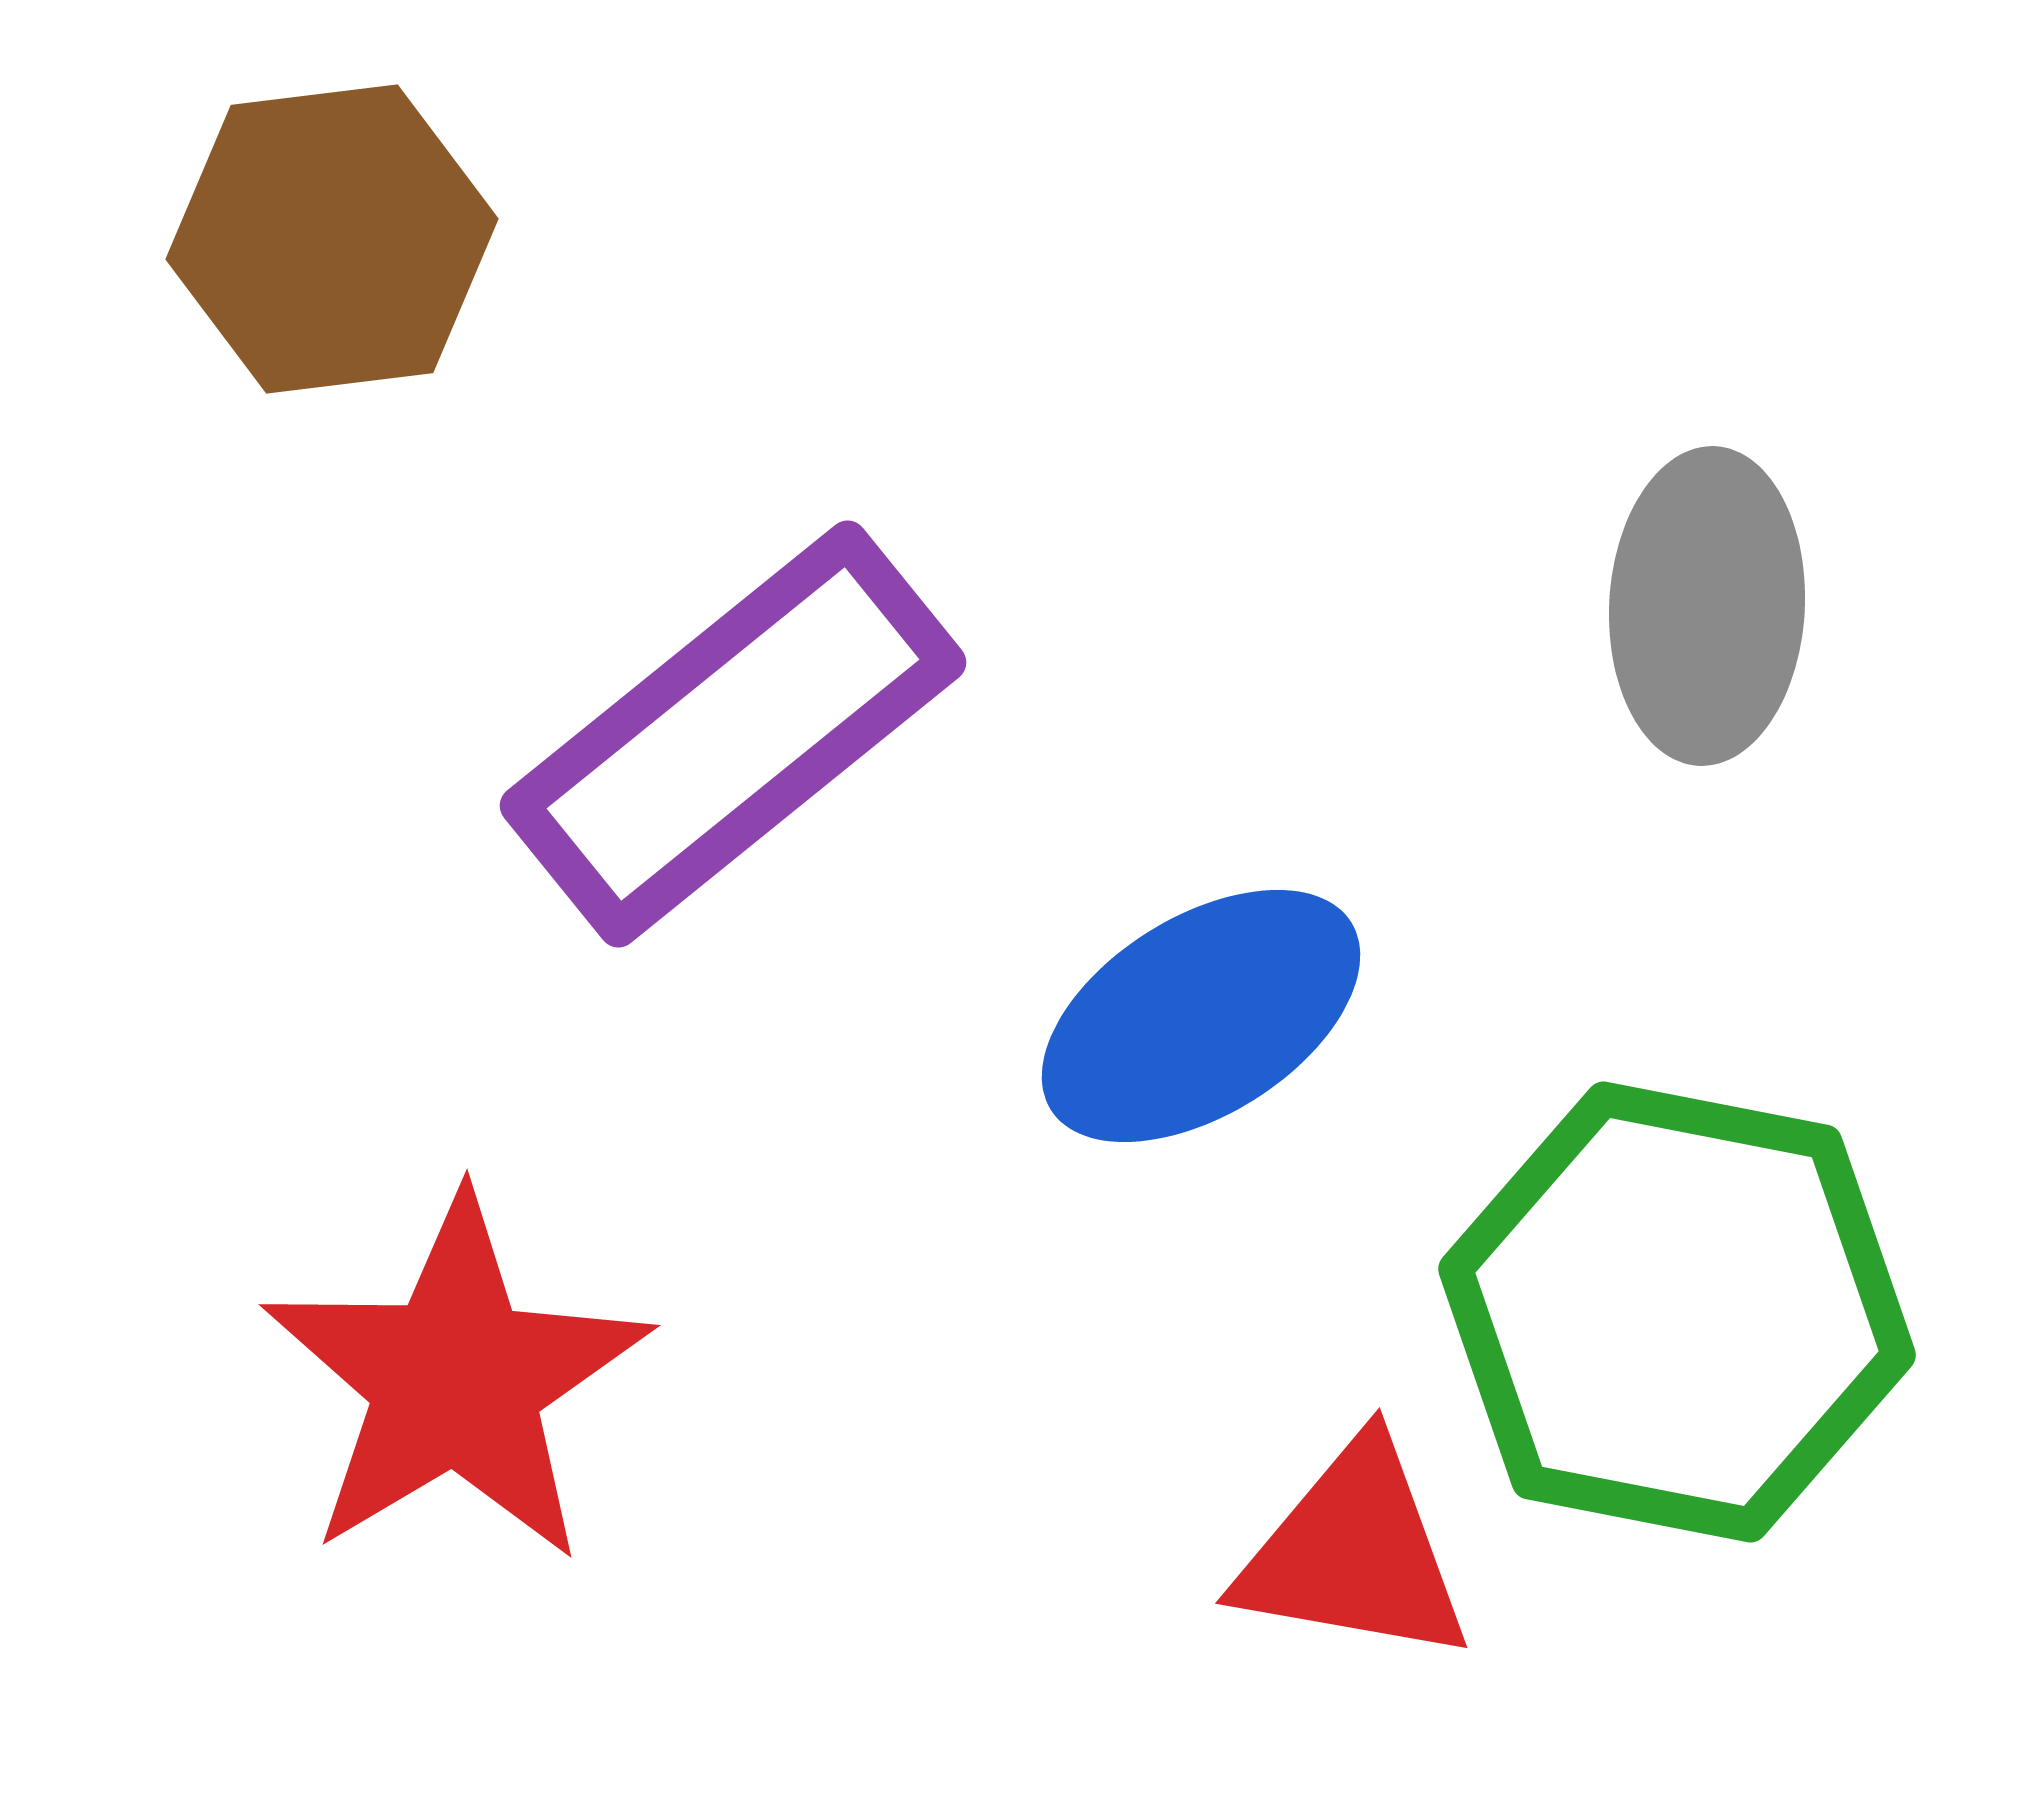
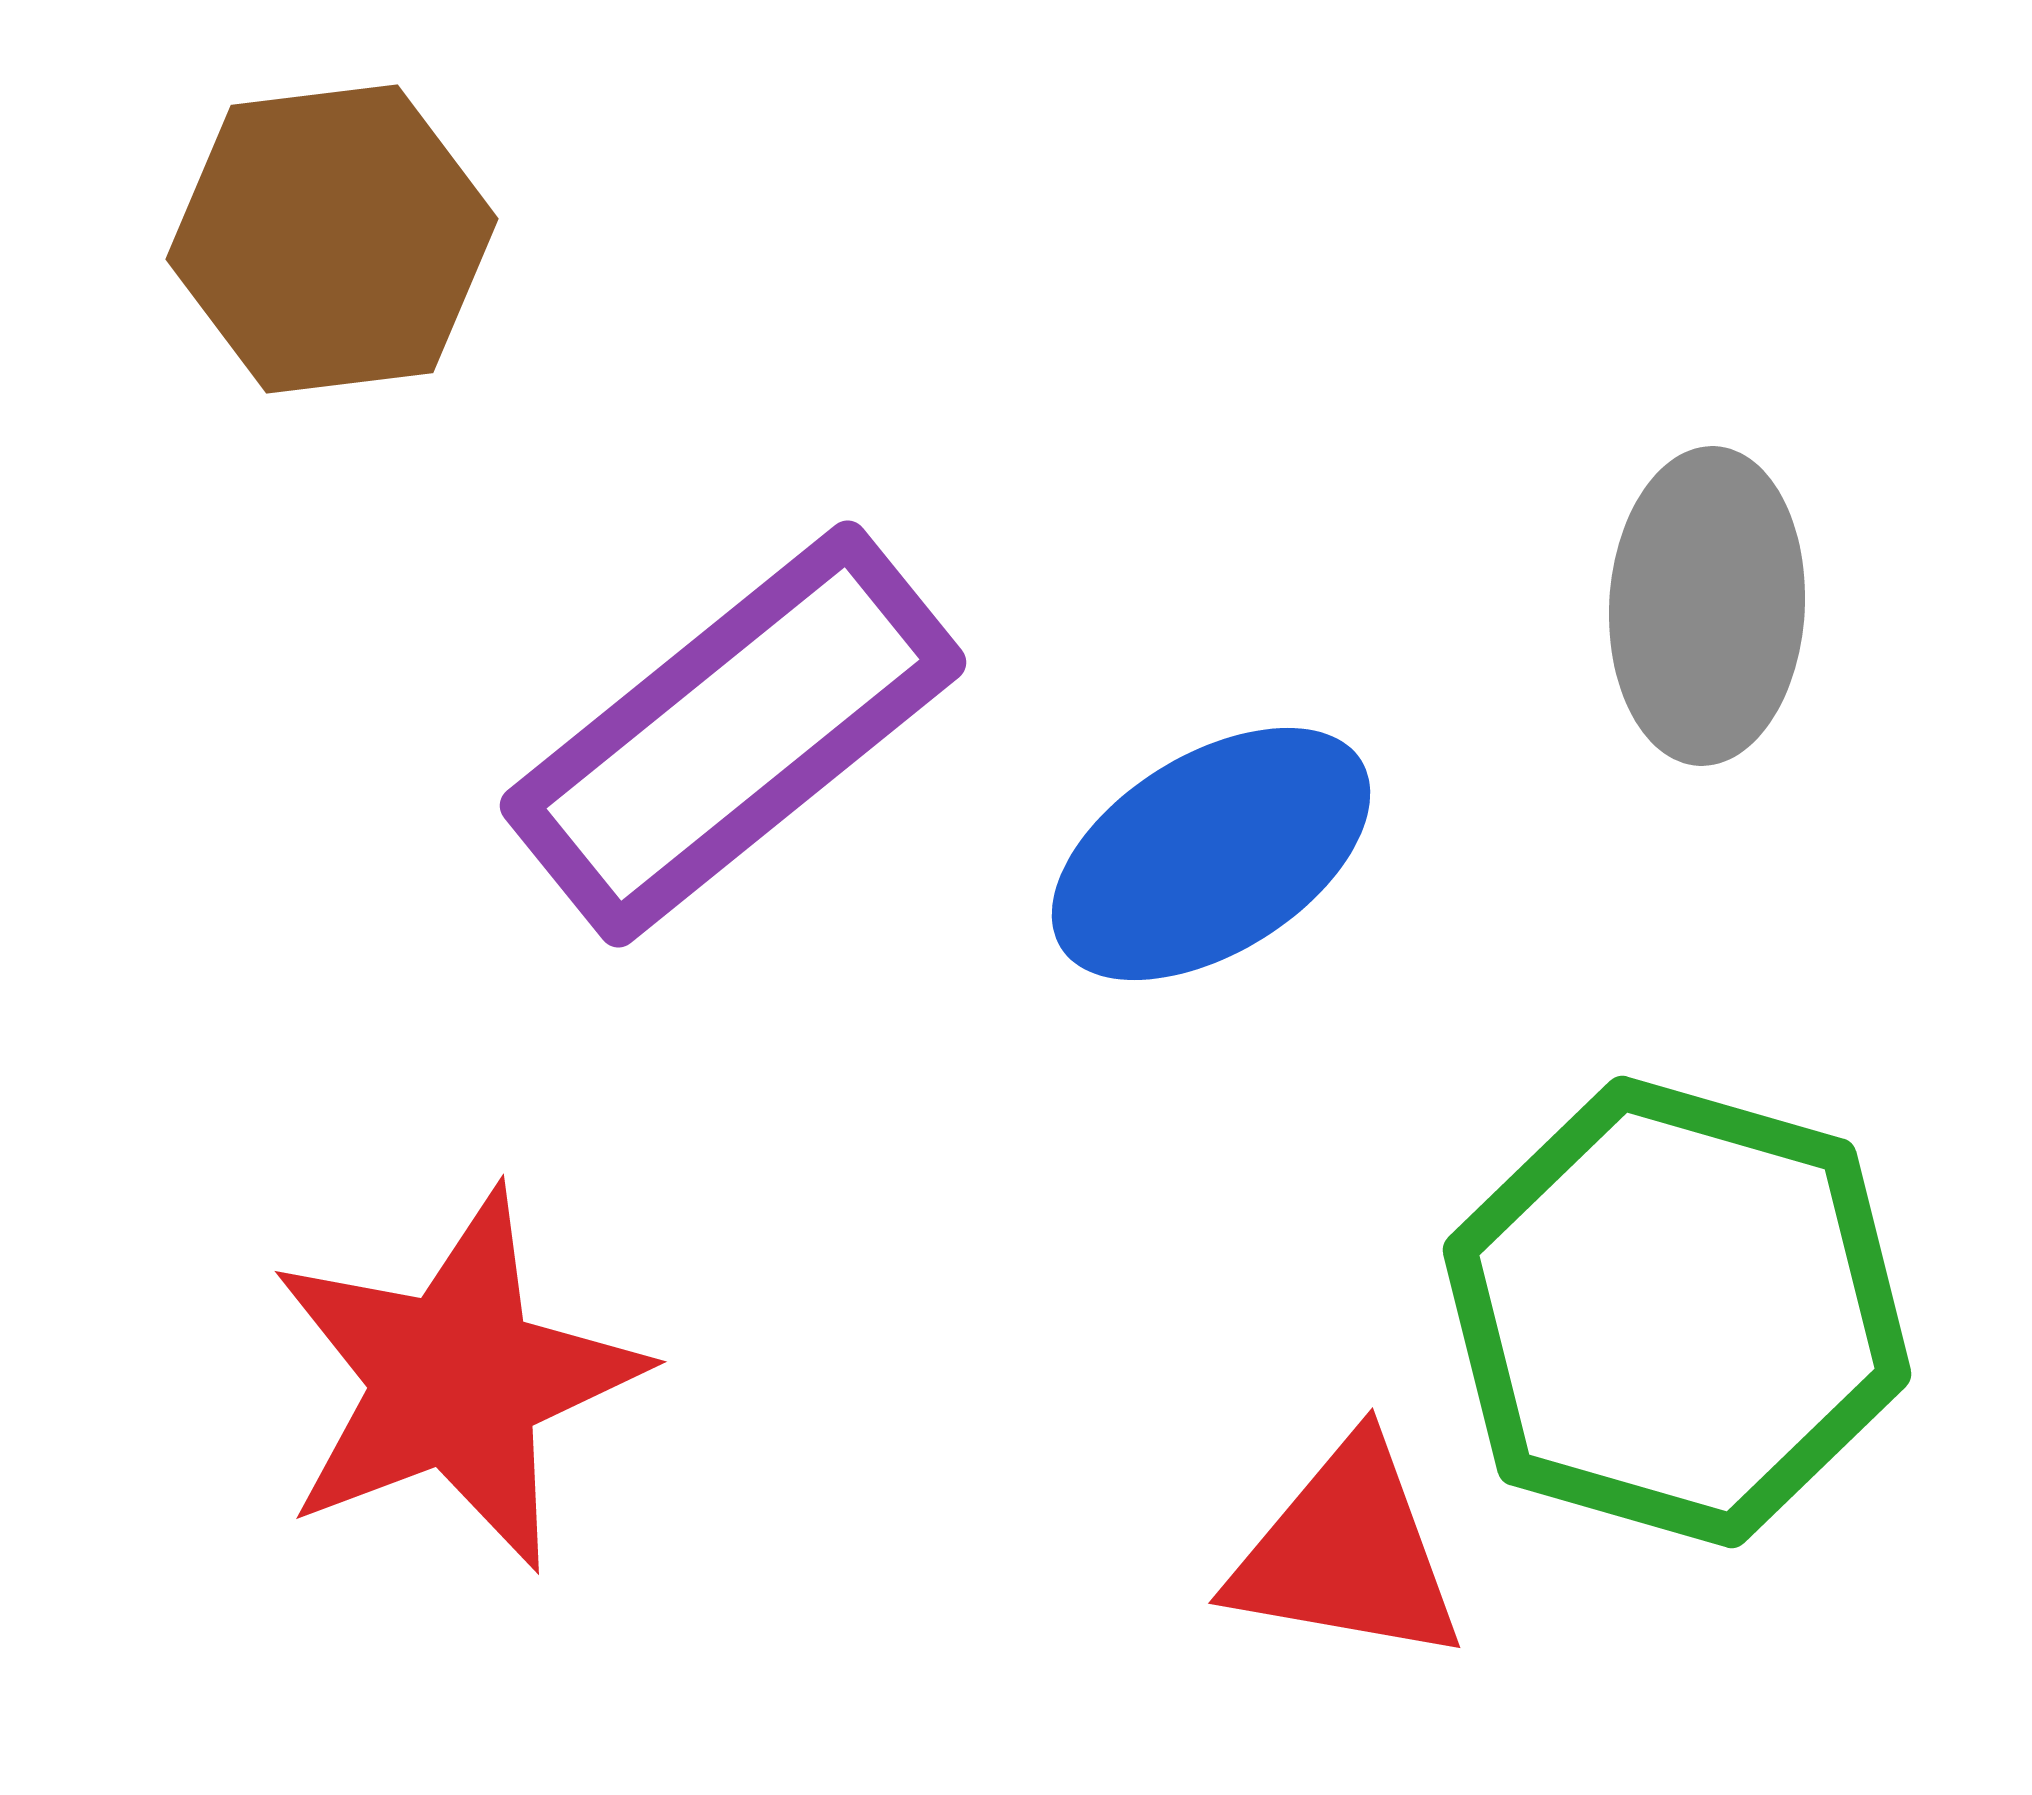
blue ellipse: moved 10 px right, 162 px up
green hexagon: rotated 5 degrees clockwise
red star: rotated 10 degrees clockwise
red triangle: moved 7 px left
